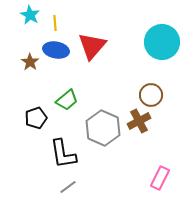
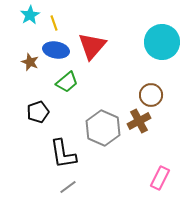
cyan star: rotated 12 degrees clockwise
yellow line: moved 1 px left; rotated 14 degrees counterclockwise
brown star: rotated 12 degrees counterclockwise
green trapezoid: moved 18 px up
black pentagon: moved 2 px right, 6 px up
